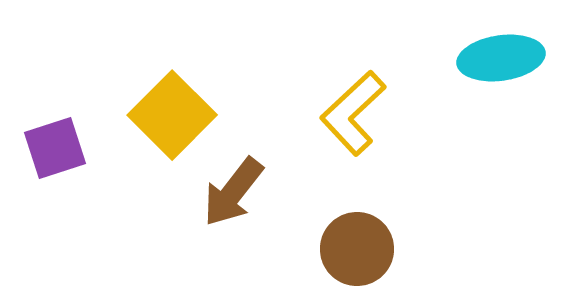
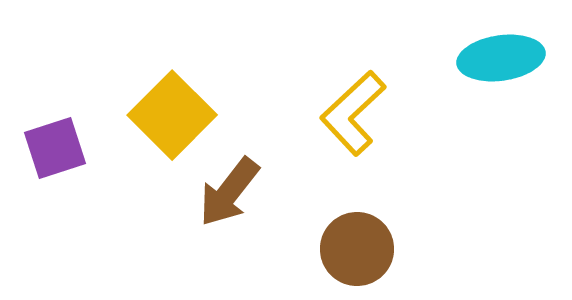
brown arrow: moved 4 px left
